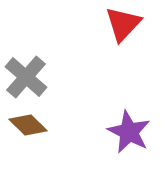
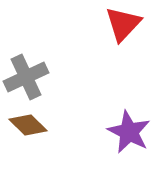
gray cross: rotated 24 degrees clockwise
